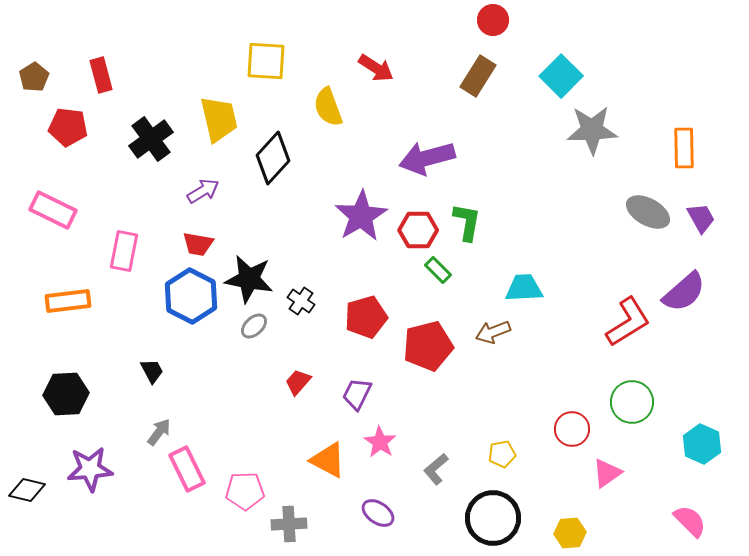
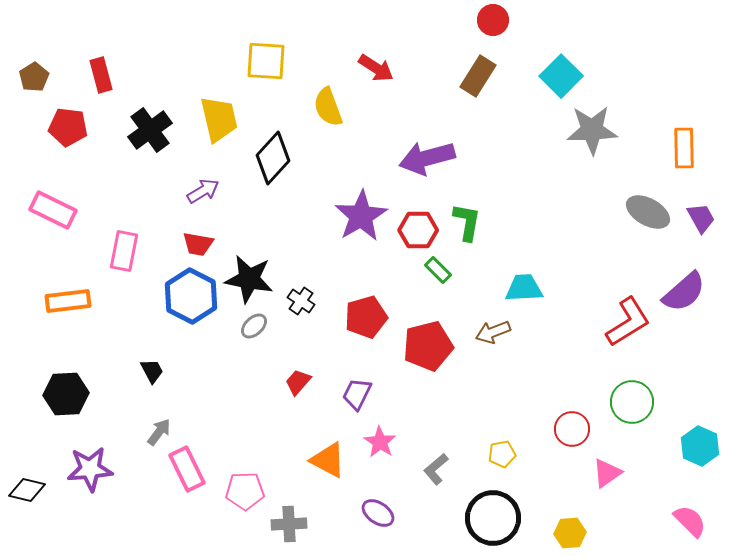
black cross at (151, 139): moved 1 px left, 9 px up
cyan hexagon at (702, 444): moved 2 px left, 2 px down
